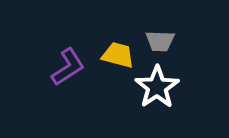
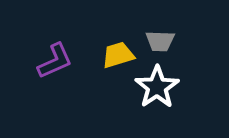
yellow trapezoid: rotated 32 degrees counterclockwise
purple L-shape: moved 13 px left, 6 px up; rotated 9 degrees clockwise
